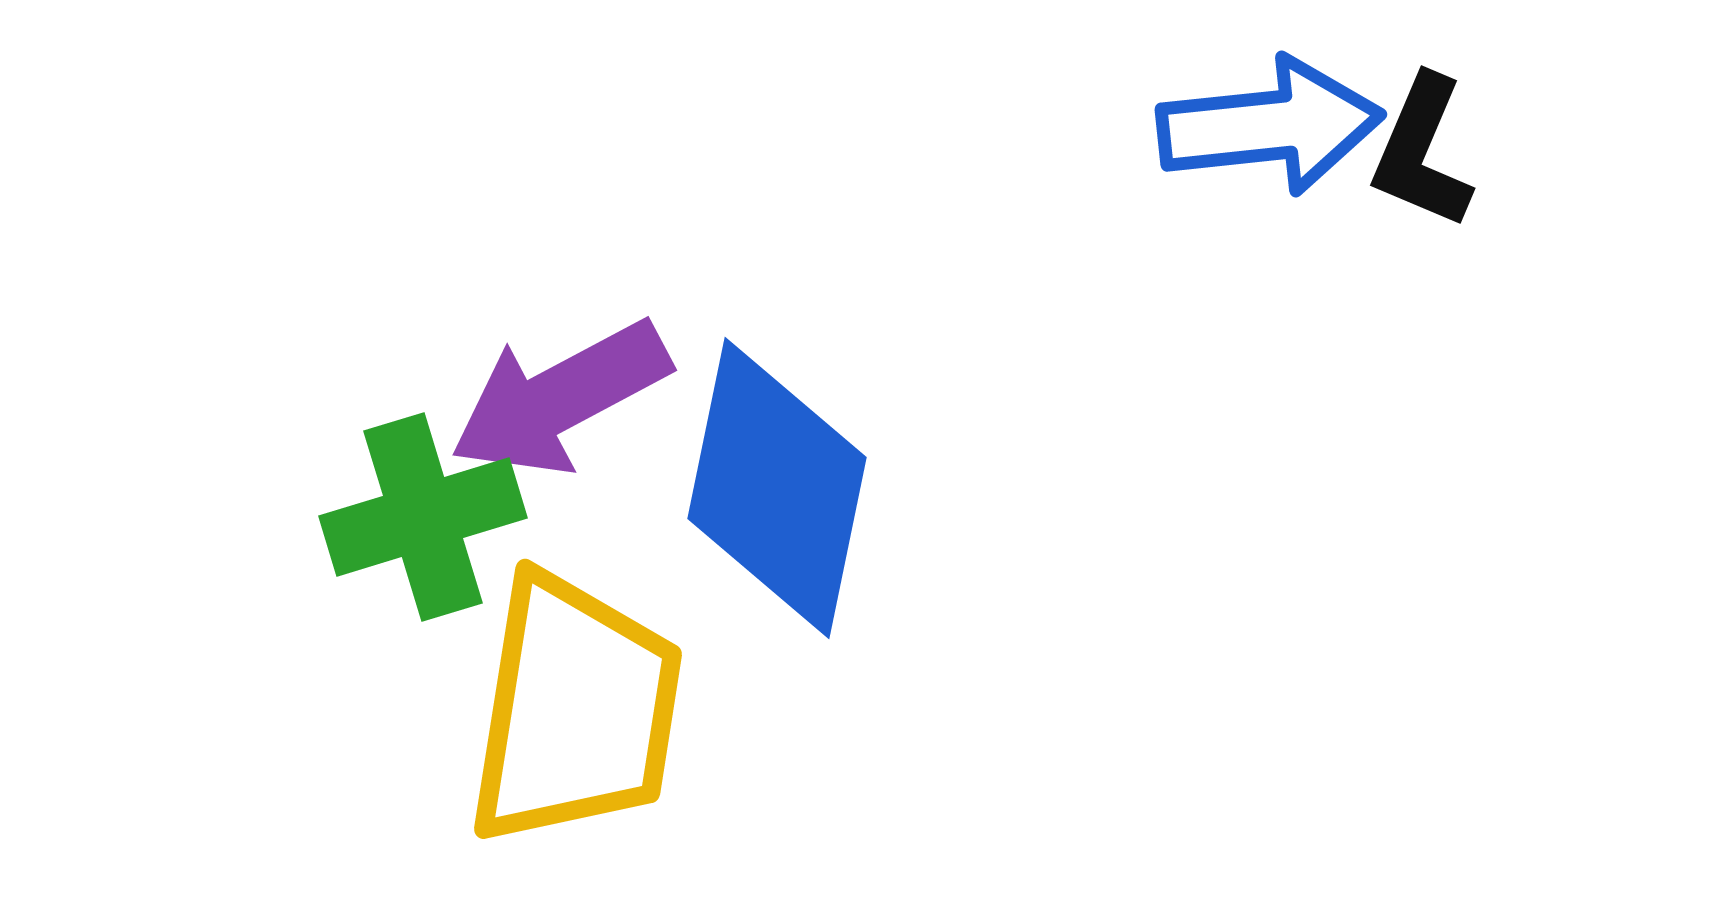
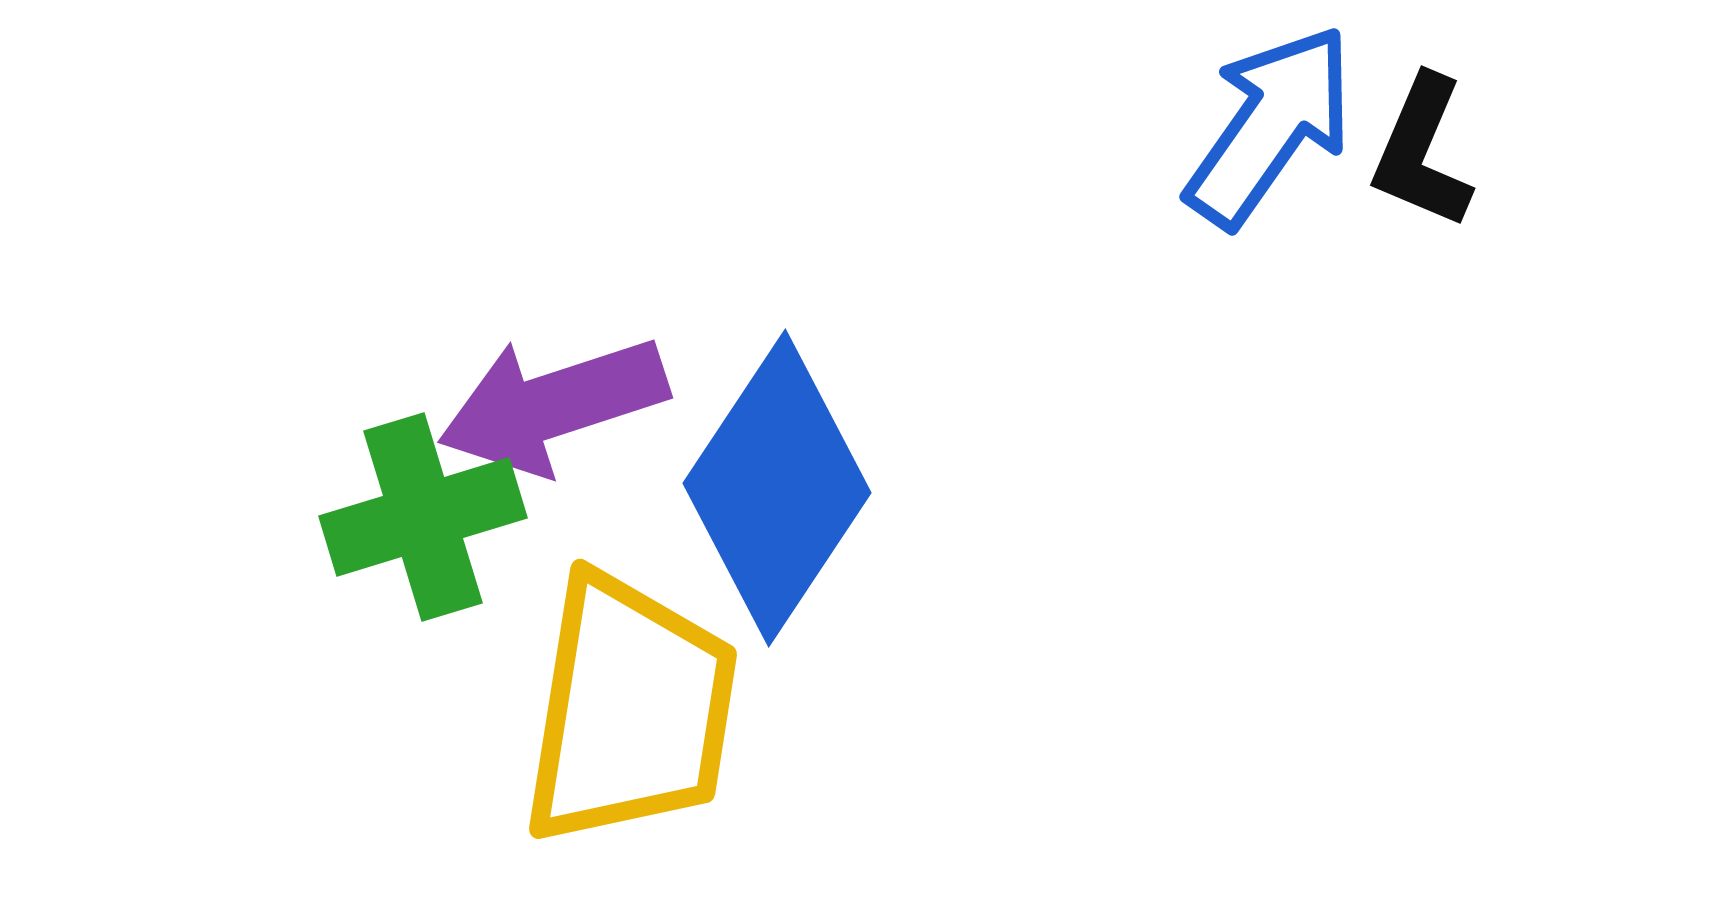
blue arrow: rotated 49 degrees counterclockwise
purple arrow: moved 7 px left, 7 px down; rotated 10 degrees clockwise
blue diamond: rotated 22 degrees clockwise
yellow trapezoid: moved 55 px right
